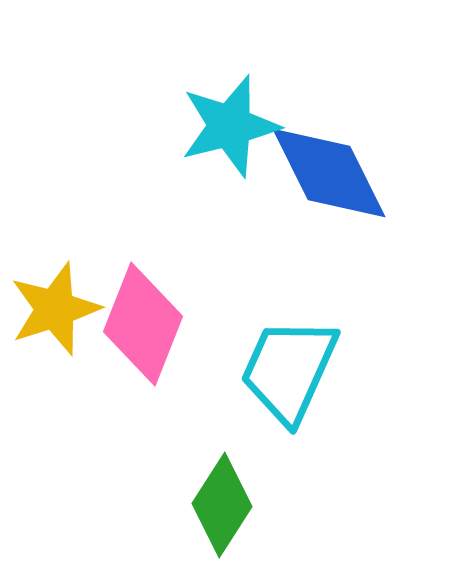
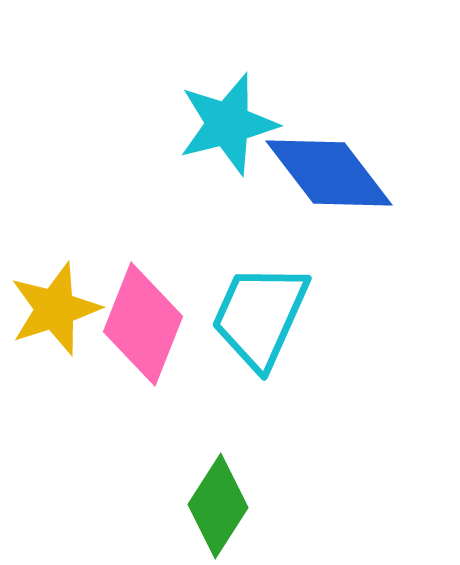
cyan star: moved 2 px left, 2 px up
blue diamond: rotated 11 degrees counterclockwise
cyan trapezoid: moved 29 px left, 54 px up
green diamond: moved 4 px left, 1 px down
